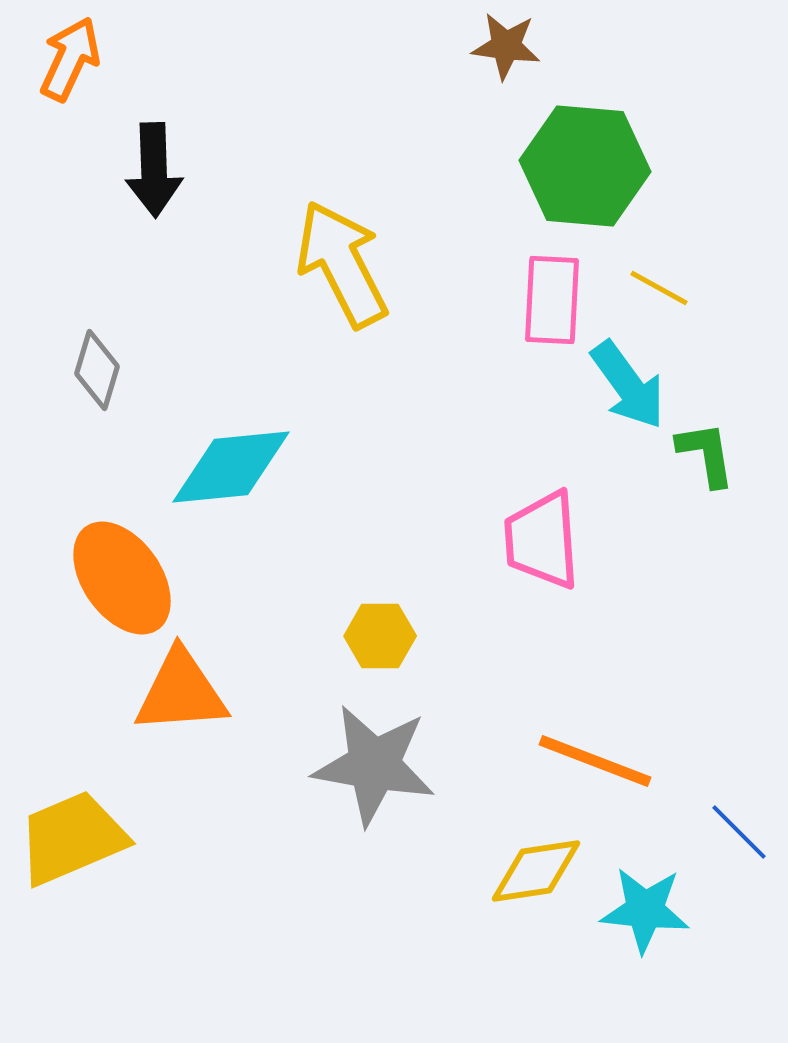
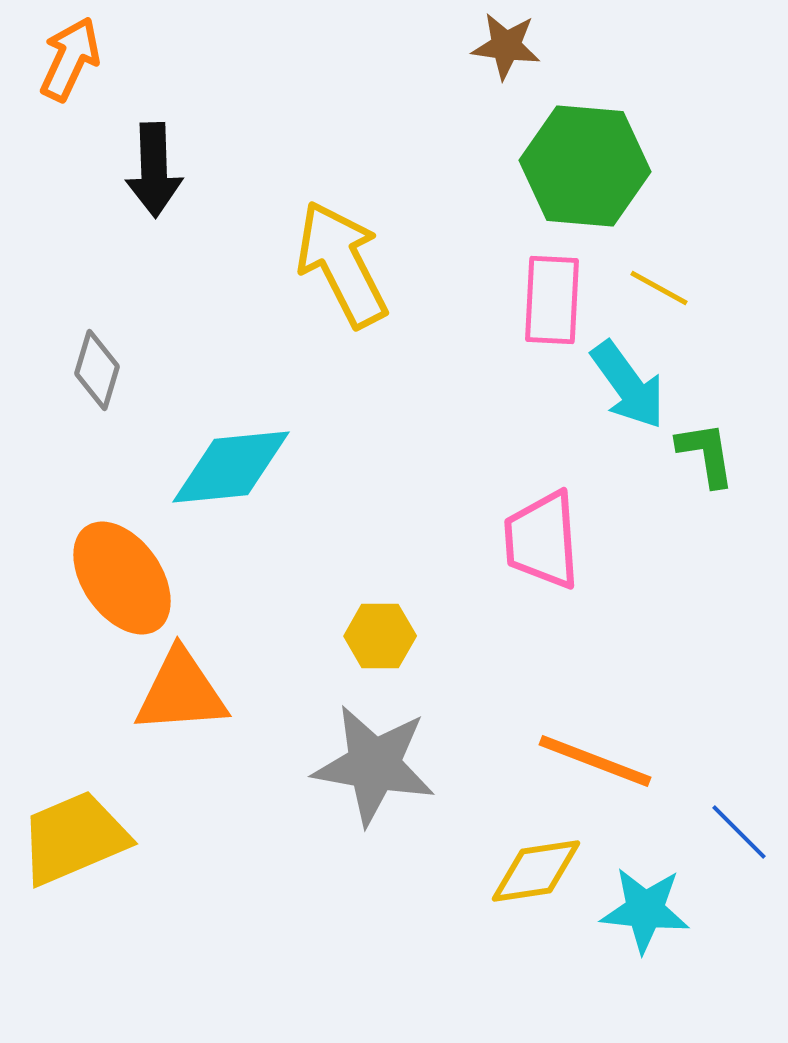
yellow trapezoid: moved 2 px right
